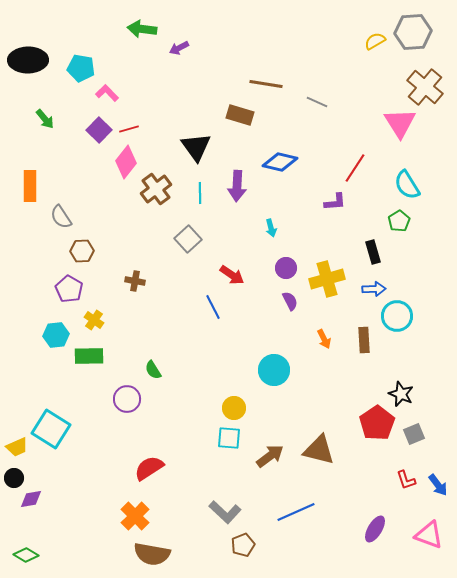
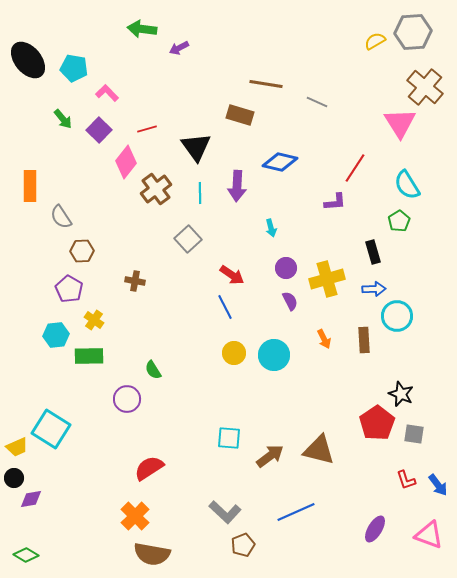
black ellipse at (28, 60): rotated 51 degrees clockwise
cyan pentagon at (81, 68): moved 7 px left
green arrow at (45, 119): moved 18 px right
red line at (129, 129): moved 18 px right
blue line at (213, 307): moved 12 px right
cyan circle at (274, 370): moved 15 px up
yellow circle at (234, 408): moved 55 px up
gray square at (414, 434): rotated 30 degrees clockwise
